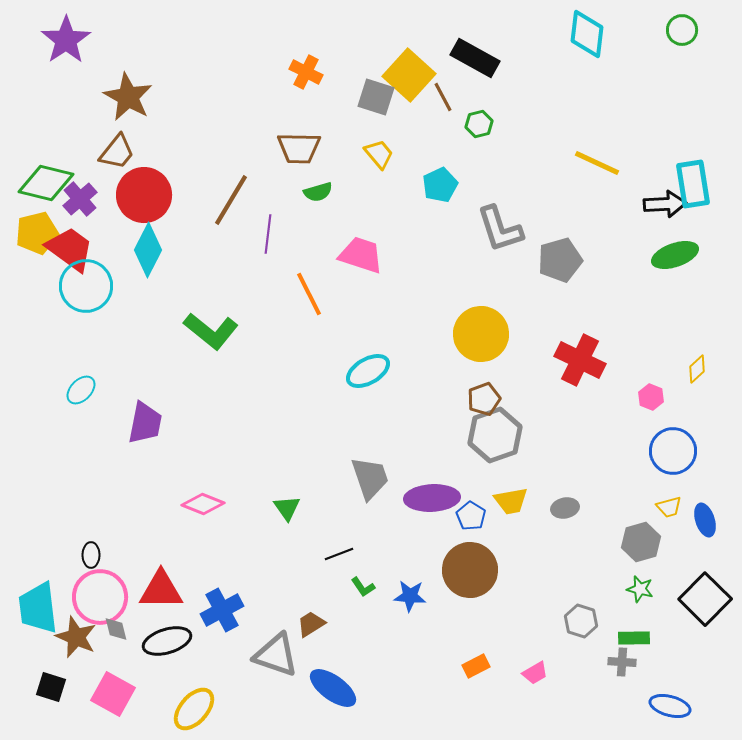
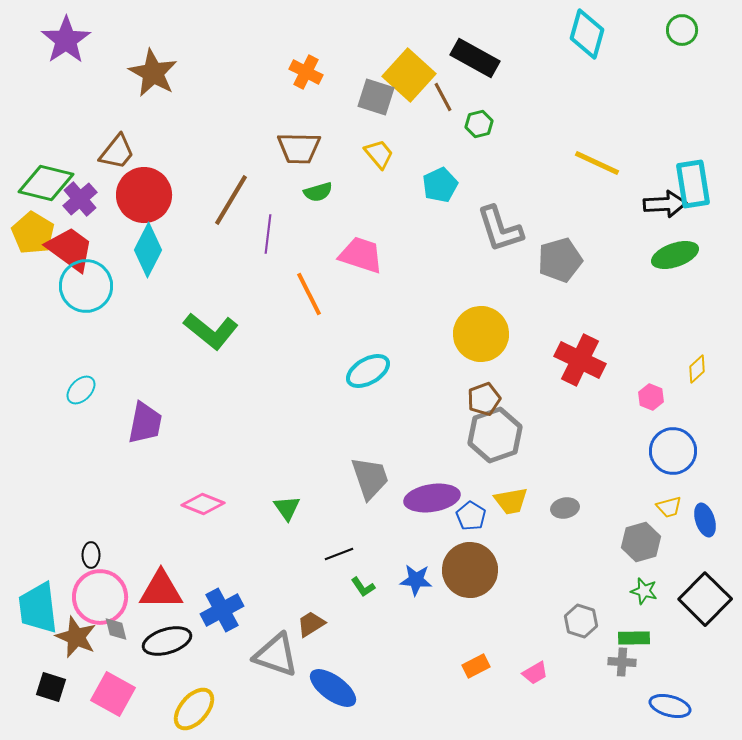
cyan diamond at (587, 34): rotated 9 degrees clockwise
brown star at (128, 97): moved 25 px right, 24 px up
yellow pentagon at (37, 233): moved 4 px left; rotated 27 degrees counterclockwise
purple ellipse at (432, 498): rotated 6 degrees counterclockwise
green star at (640, 589): moved 4 px right, 2 px down
blue star at (410, 596): moved 6 px right, 16 px up
